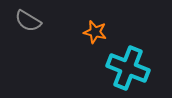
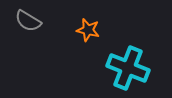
orange star: moved 7 px left, 2 px up
